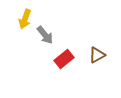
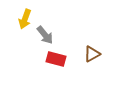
brown triangle: moved 5 px left, 1 px up
red rectangle: moved 8 px left; rotated 54 degrees clockwise
